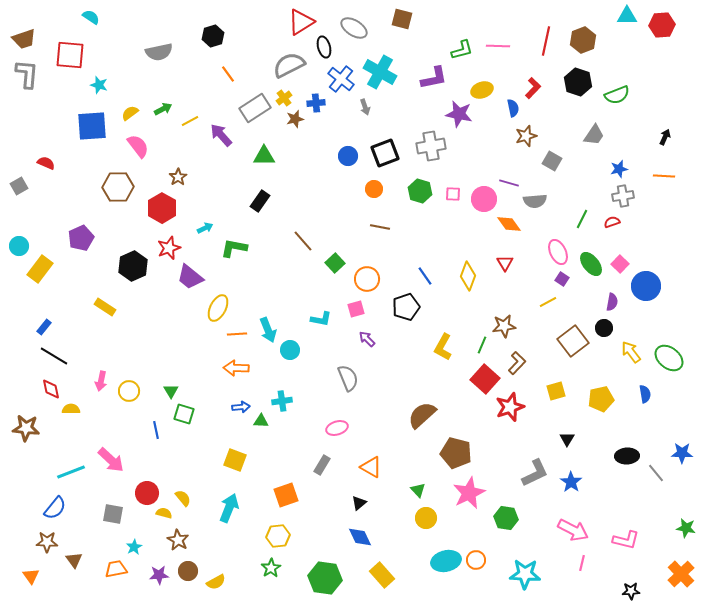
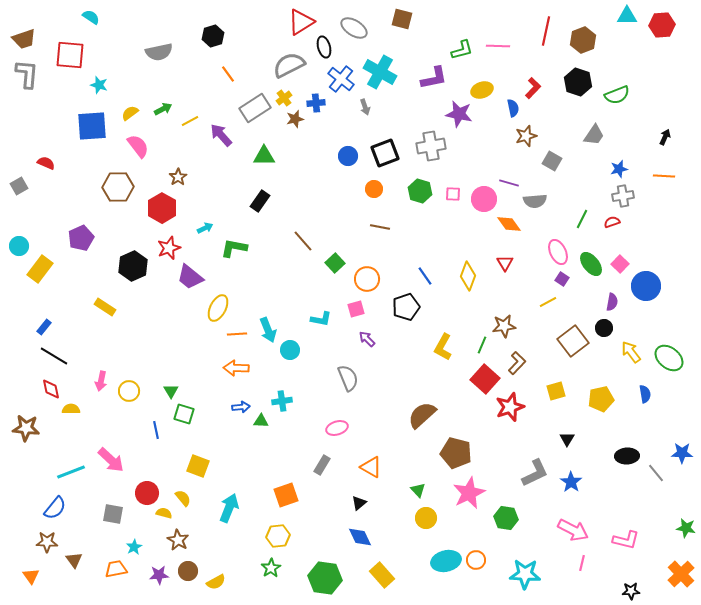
red line at (546, 41): moved 10 px up
yellow square at (235, 460): moved 37 px left, 6 px down
